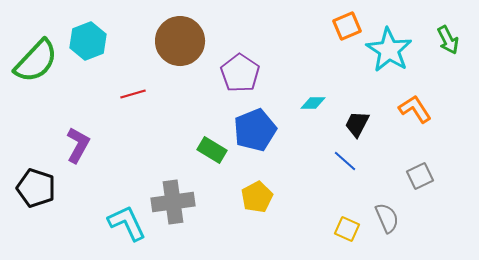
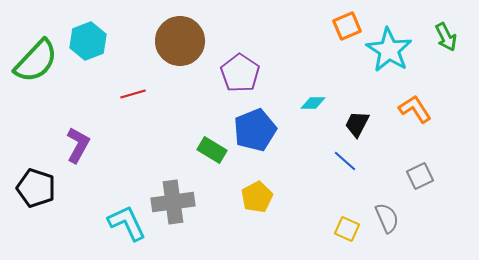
green arrow: moved 2 px left, 3 px up
